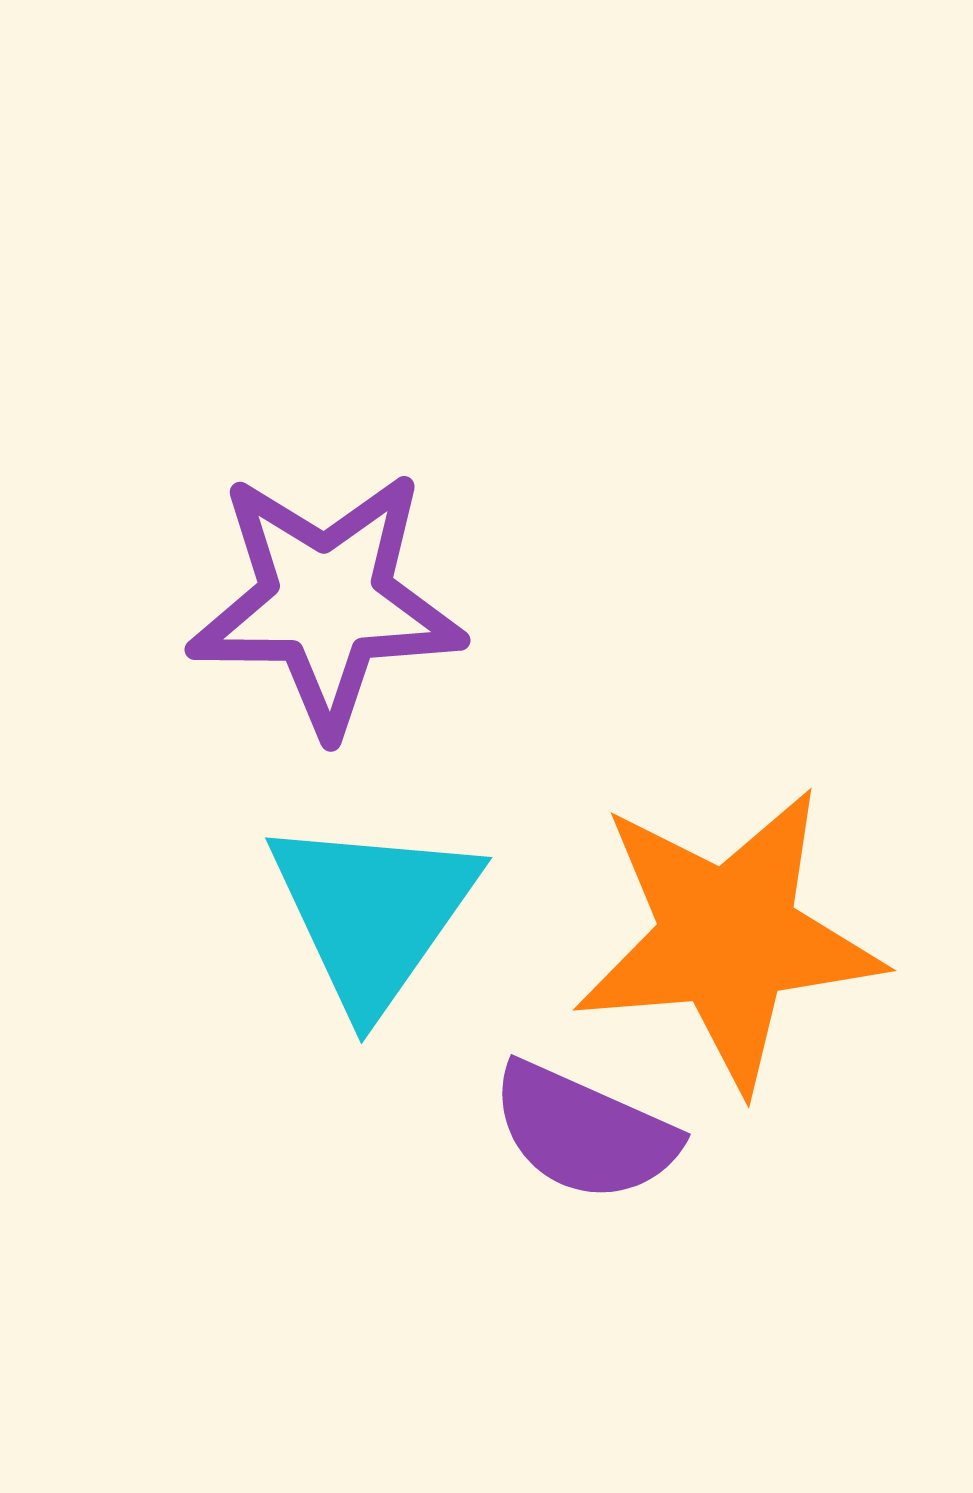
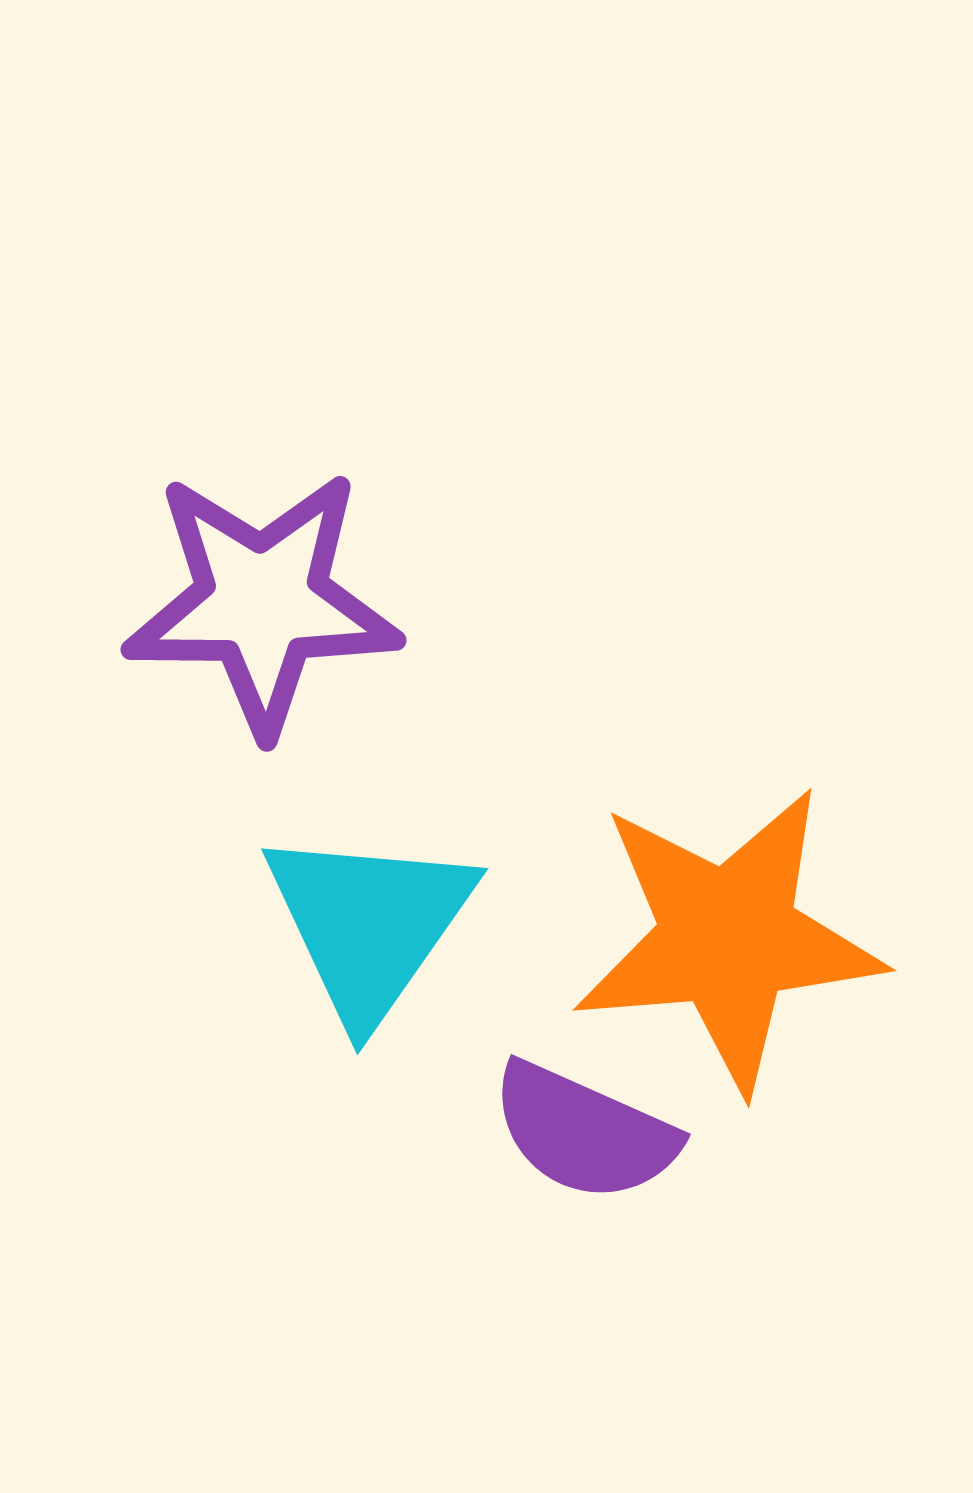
purple star: moved 64 px left
cyan triangle: moved 4 px left, 11 px down
